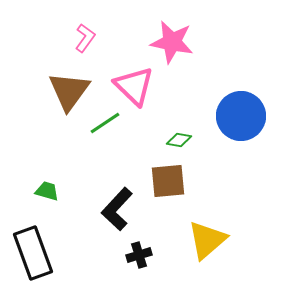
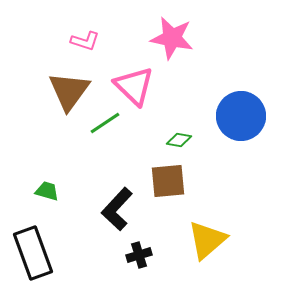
pink L-shape: moved 3 px down; rotated 72 degrees clockwise
pink star: moved 4 px up
